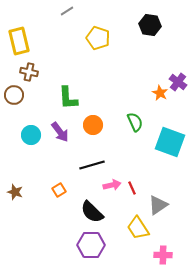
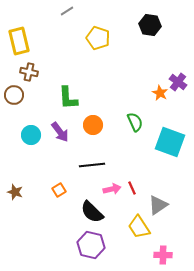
black line: rotated 10 degrees clockwise
pink arrow: moved 4 px down
yellow trapezoid: moved 1 px right, 1 px up
purple hexagon: rotated 12 degrees clockwise
